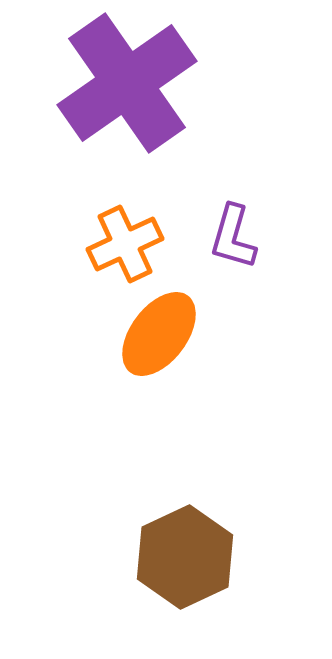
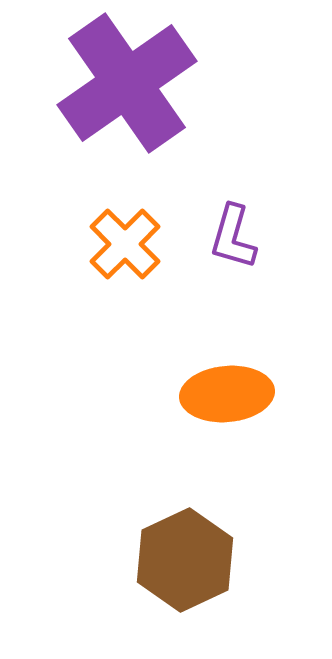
orange cross: rotated 20 degrees counterclockwise
orange ellipse: moved 68 px right, 60 px down; rotated 48 degrees clockwise
brown hexagon: moved 3 px down
